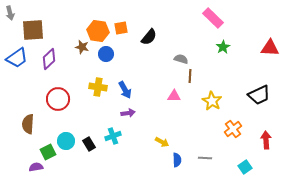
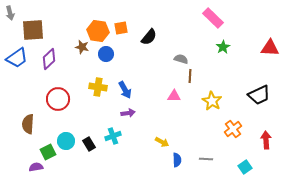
gray line: moved 1 px right, 1 px down
